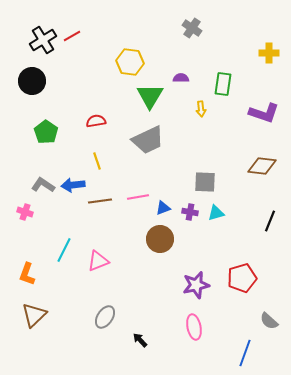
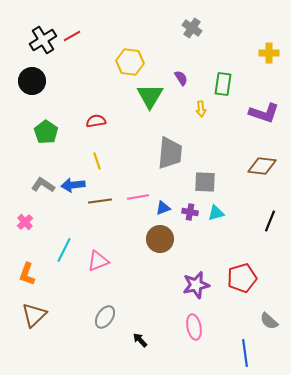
purple semicircle: rotated 56 degrees clockwise
gray trapezoid: moved 22 px right, 13 px down; rotated 60 degrees counterclockwise
pink cross: moved 10 px down; rotated 28 degrees clockwise
blue line: rotated 28 degrees counterclockwise
